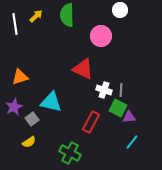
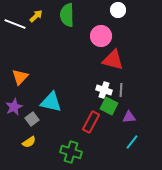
white circle: moved 2 px left
white line: rotated 60 degrees counterclockwise
red triangle: moved 30 px right, 9 px up; rotated 10 degrees counterclockwise
orange triangle: rotated 30 degrees counterclockwise
green square: moved 9 px left, 2 px up
green cross: moved 1 px right, 1 px up; rotated 10 degrees counterclockwise
